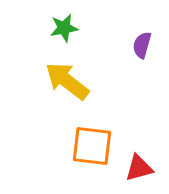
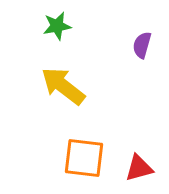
green star: moved 7 px left, 2 px up
yellow arrow: moved 4 px left, 5 px down
orange square: moved 8 px left, 12 px down
